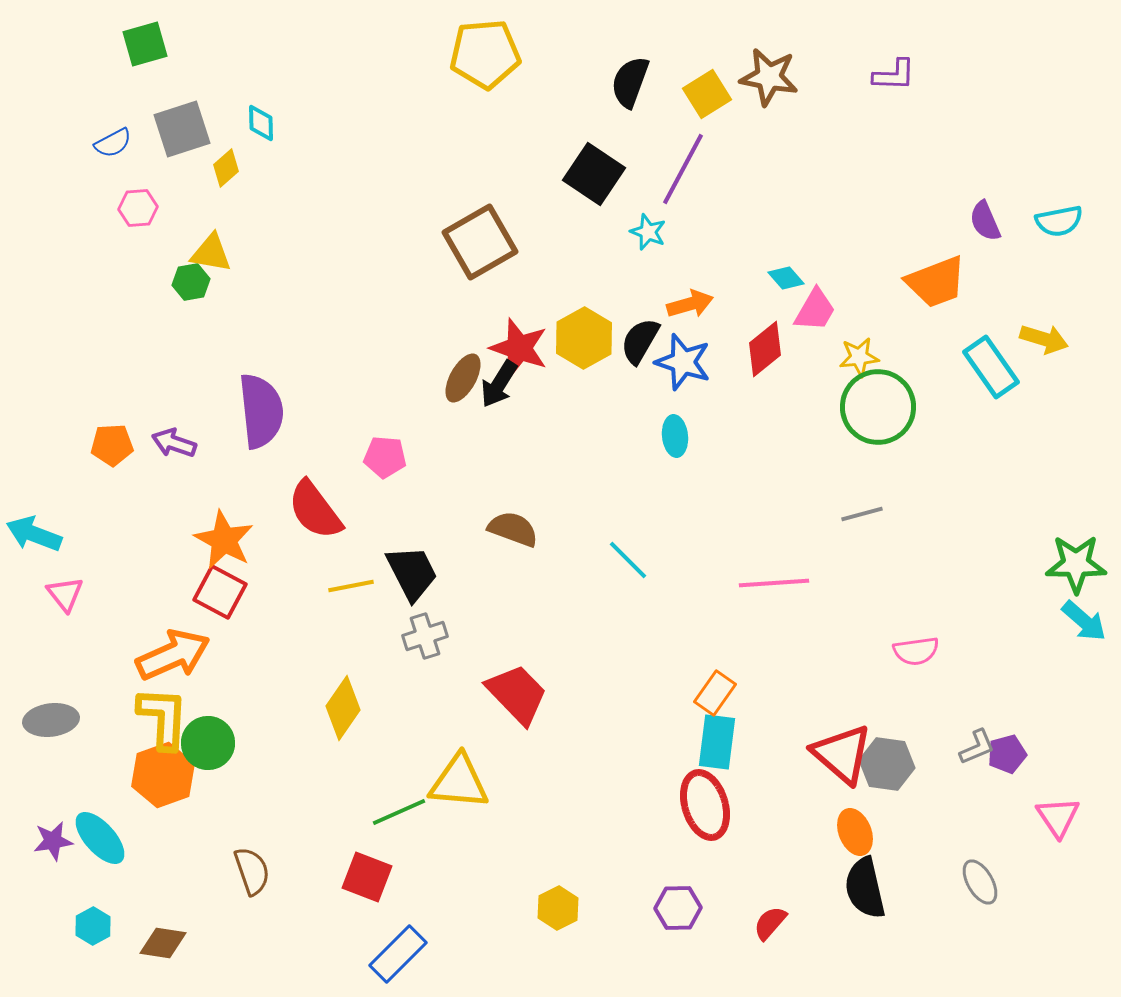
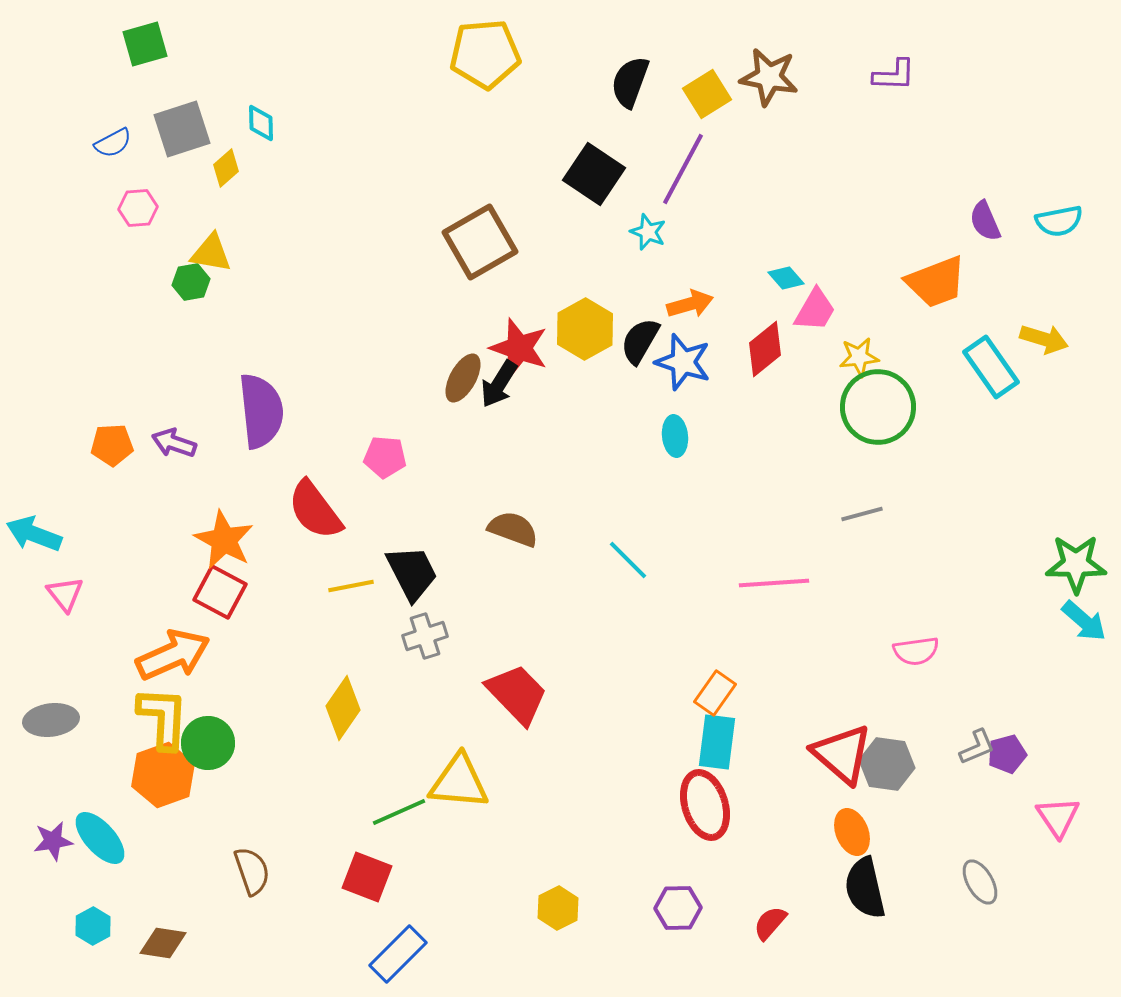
yellow hexagon at (584, 338): moved 1 px right, 9 px up
orange ellipse at (855, 832): moved 3 px left
